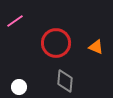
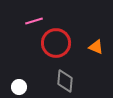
pink line: moved 19 px right; rotated 18 degrees clockwise
